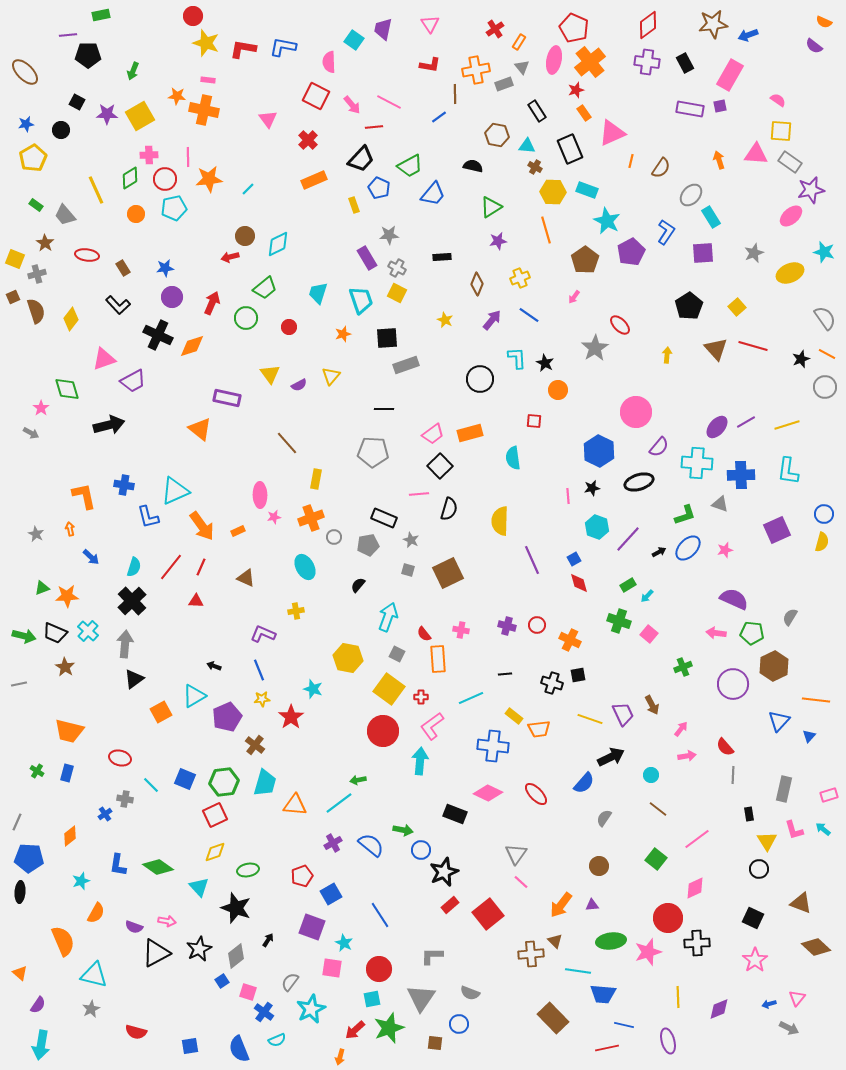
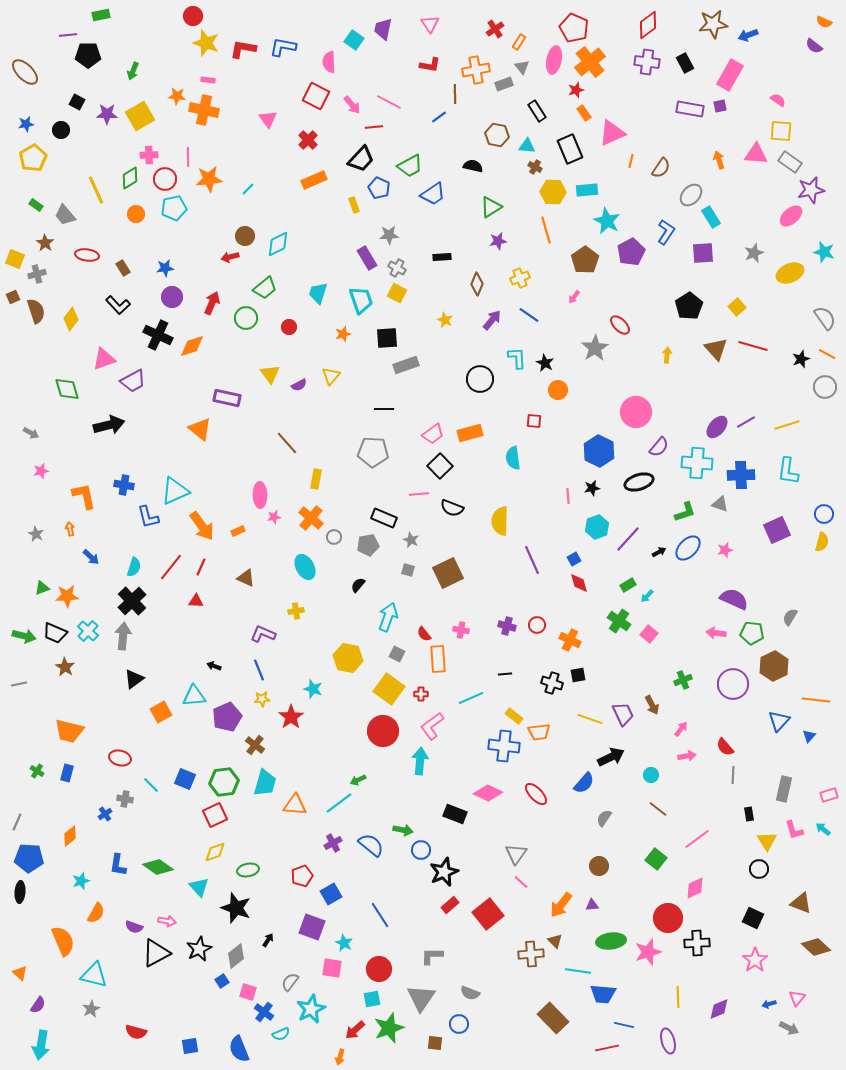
cyan rectangle at (587, 190): rotated 25 degrees counterclockwise
blue trapezoid at (433, 194): rotated 16 degrees clockwise
pink star at (41, 408): moved 63 px down; rotated 21 degrees clockwise
black semicircle at (449, 509): moved 3 px right, 1 px up; rotated 95 degrees clockwise
green L-shape at (685, 515): moved 3 px up
orange cross at (311, 518): rotated 30 degrees counterclockwise
cyan hexagon at (597, 527): rotated 20 degrees clockwise
green cross at (619, 621): rotated 15 degrees clockwise
gray arrow at (125, 644): moved 2 px left, 8 px up
green cross at (683, 667): moved 13 px down
cyan triangle at (194, 696): rotated 25 degrees clockwise
red cross at (421, 697): moved 3 px up
orange trapezoid at (539, 729): moved 3 px down
blue cross at (493, 746): moved 11 px right
green arrow at (358, 780): rotated 14 degrees counterclockwise
cyan semicircle at (277, 1040): moved 4 px right, 6 px up
